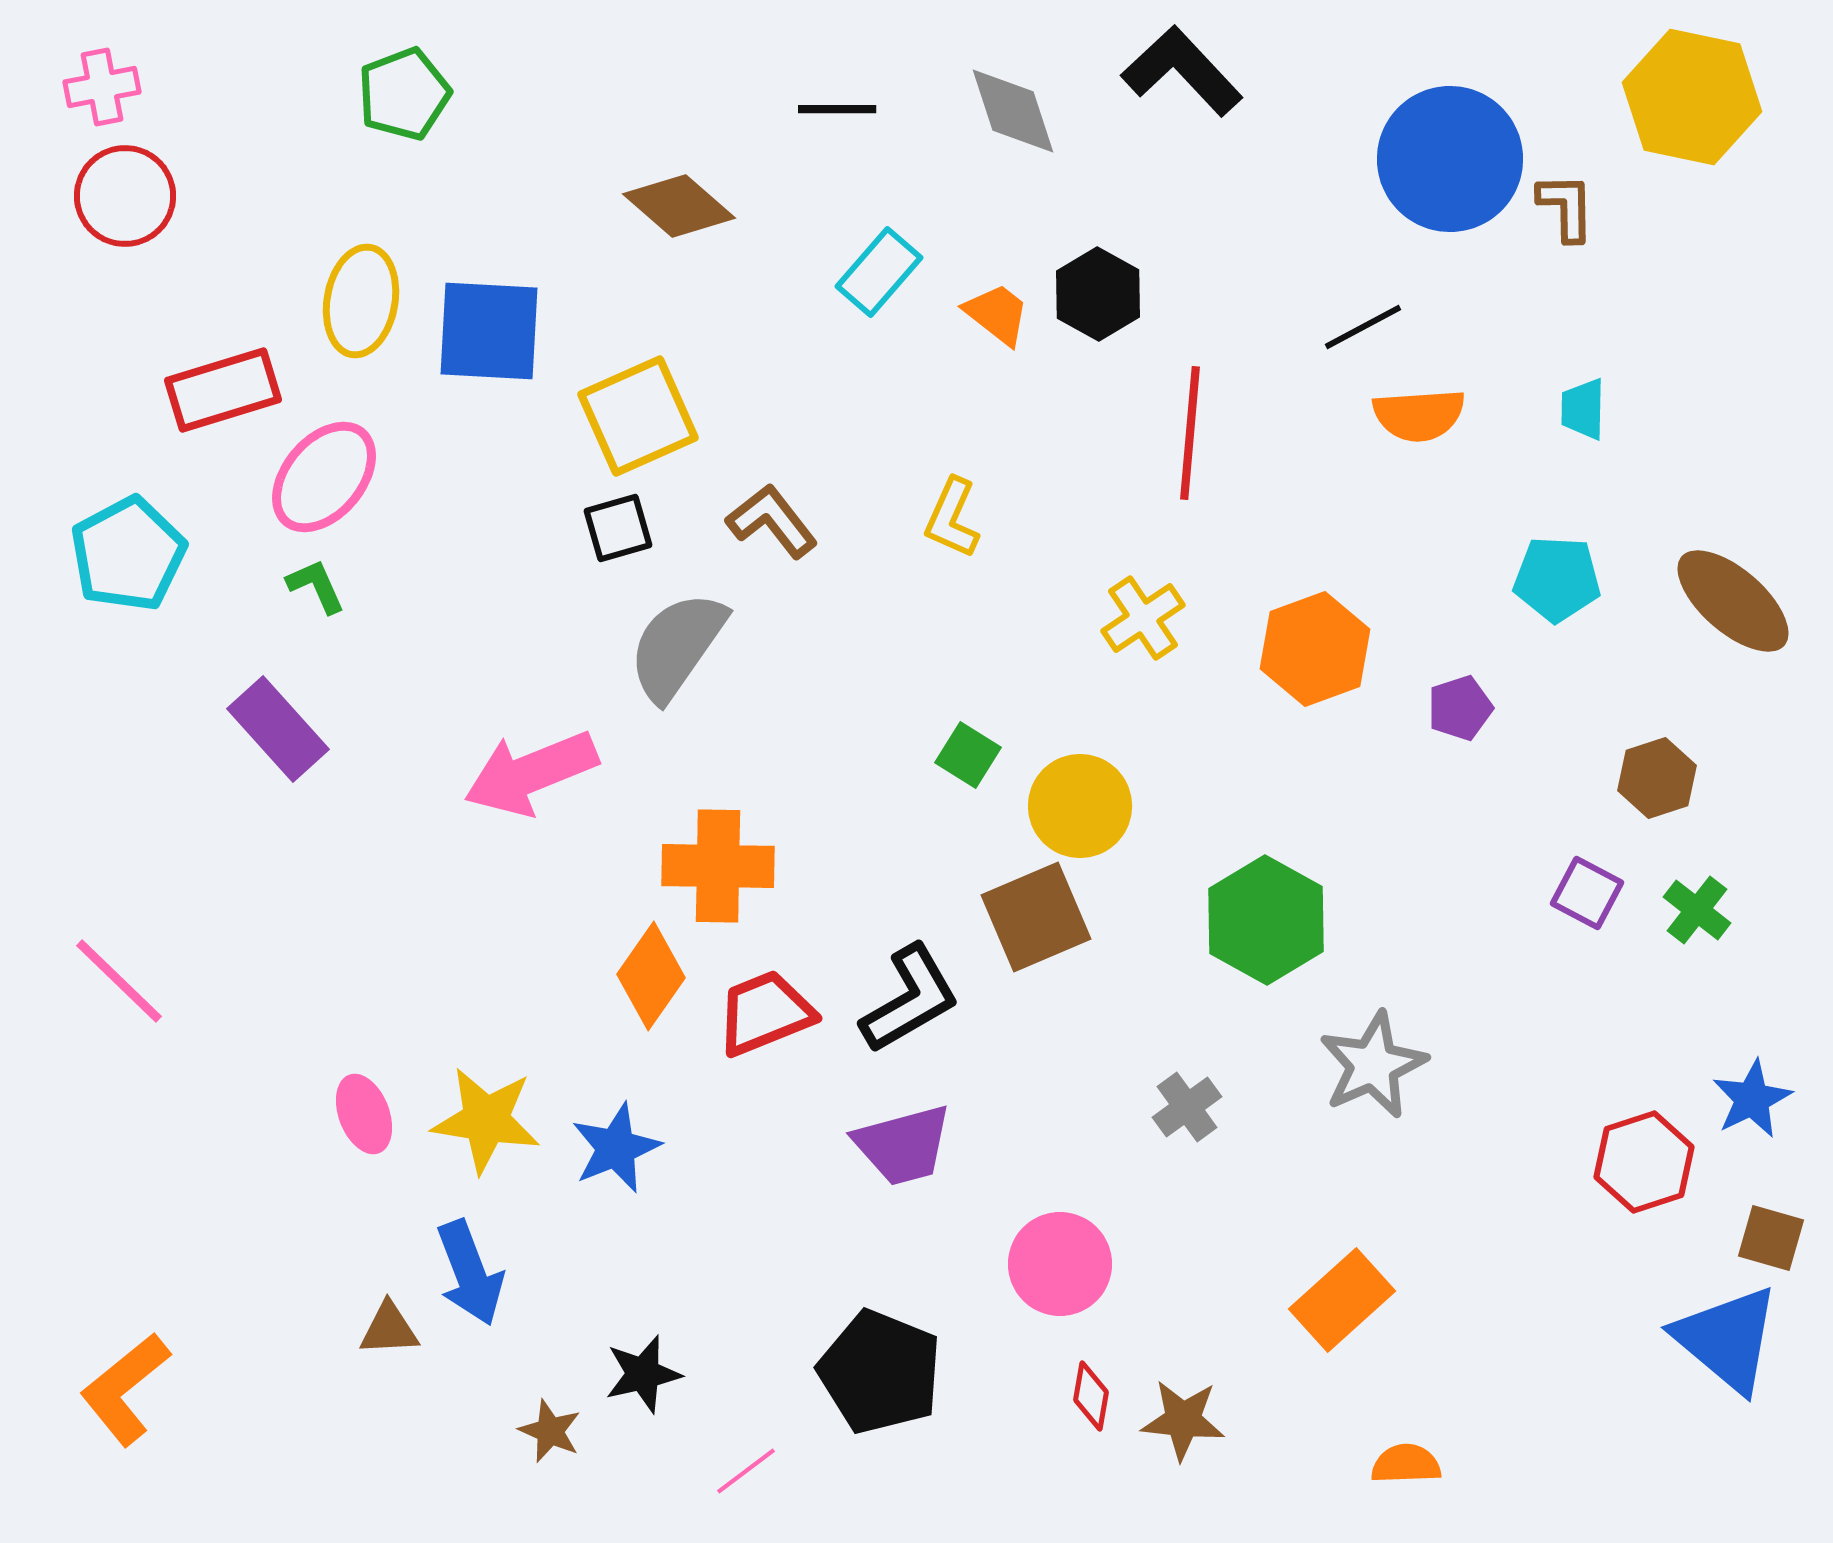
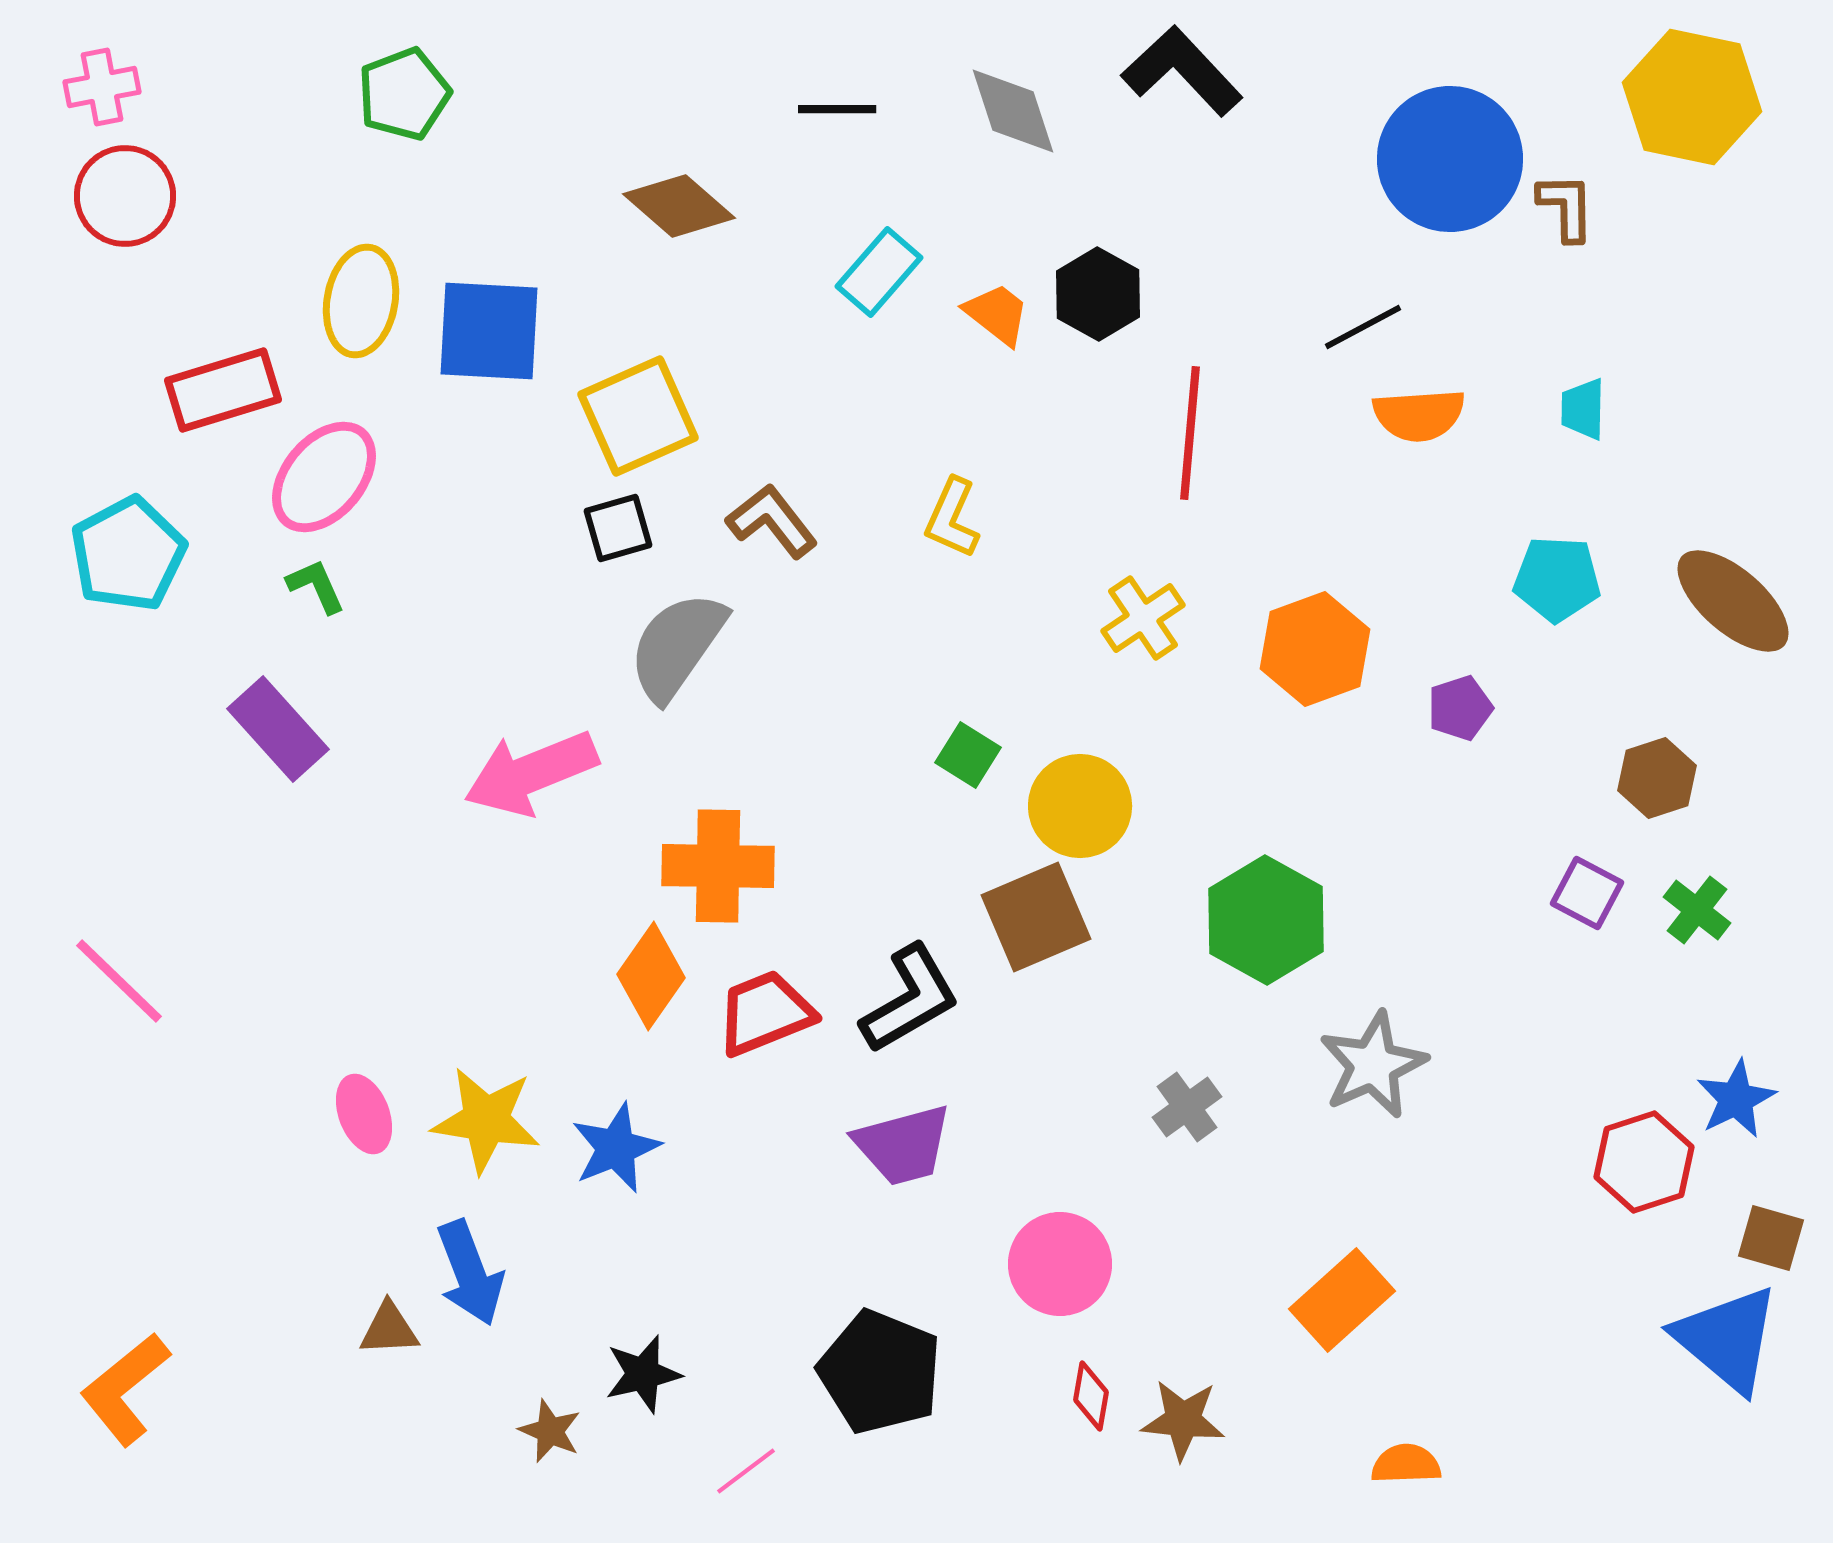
blue star at (1752, 1099): moved 16 px left
